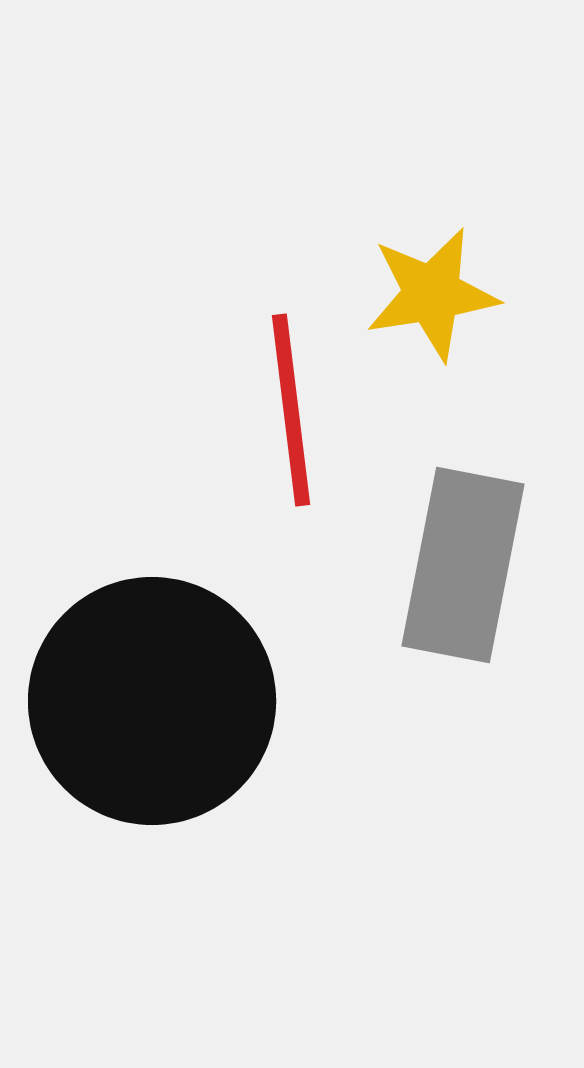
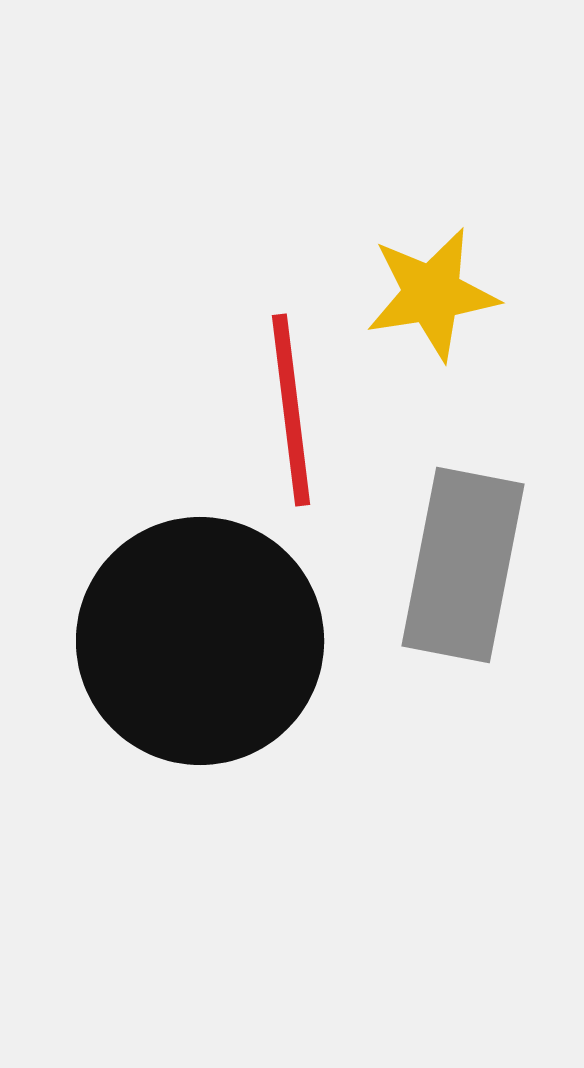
black circle: moved 48 px right, 60 px up
